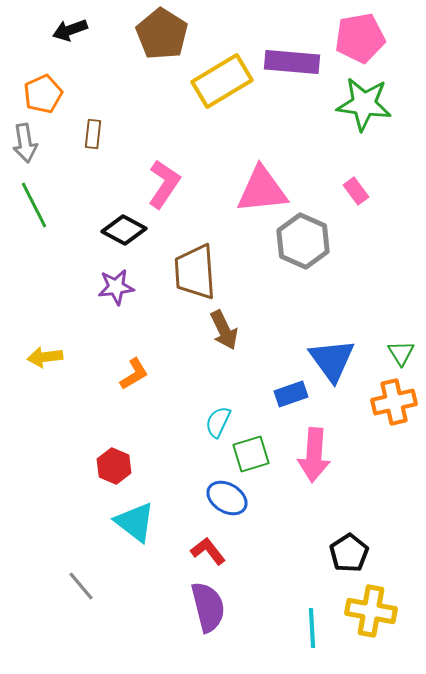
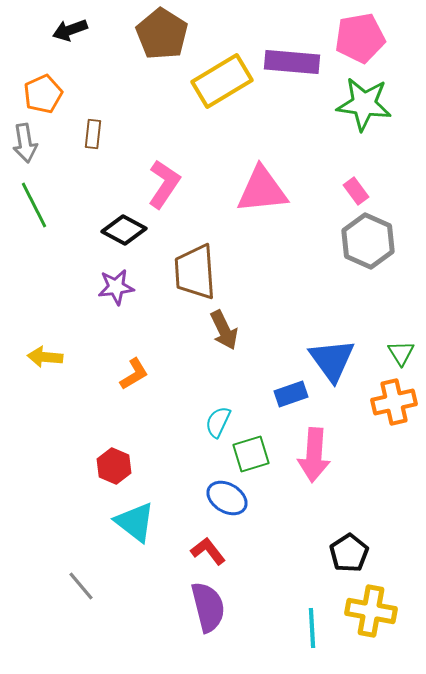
gray hexagon: moved 65 px right
yellow arrow: rotated 12 degrees clockwise
